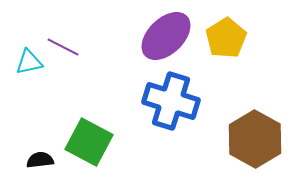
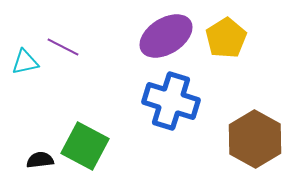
purple ellipse: rotated 12 degrees clockwise
cyan triangle: moved 4 px left
green square: moved 4 px left, 4 px down
